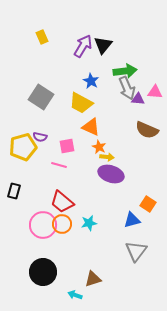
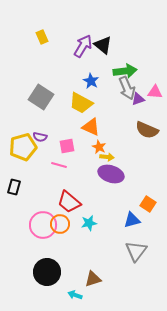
black triangle: rotated 30 degrees counterclockwise
purple triangle: rotated 24 degrees counterclockwise
black rectangle: moved 4 px up
red trapezoid: moved 7 px right
orange circle: moved 2 px left
black circle: moved 4 px right
